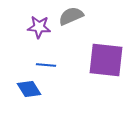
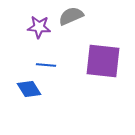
purple square: moved 3 px left, 1 px down
